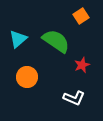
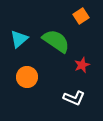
cyan triangle: moved 1 px right
